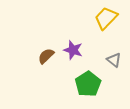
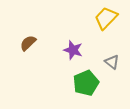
brown semicircle: moved 18 px left, 13 px up
gray triangle: moved 2 px left, 2 px down
green pentagon: moved 2 px left, 1 px up; rotated 10 degrees clockwise
